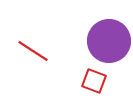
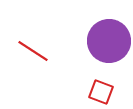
red square: moved 7 px right, 11 px down
